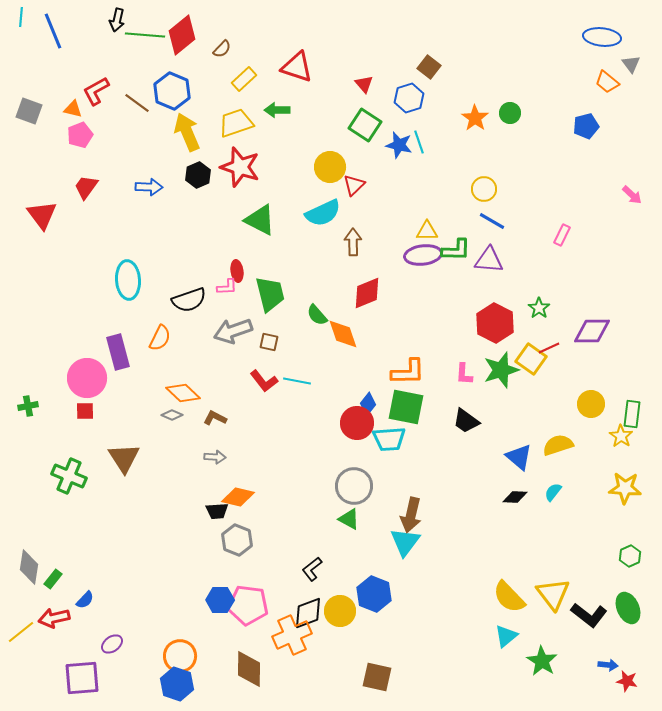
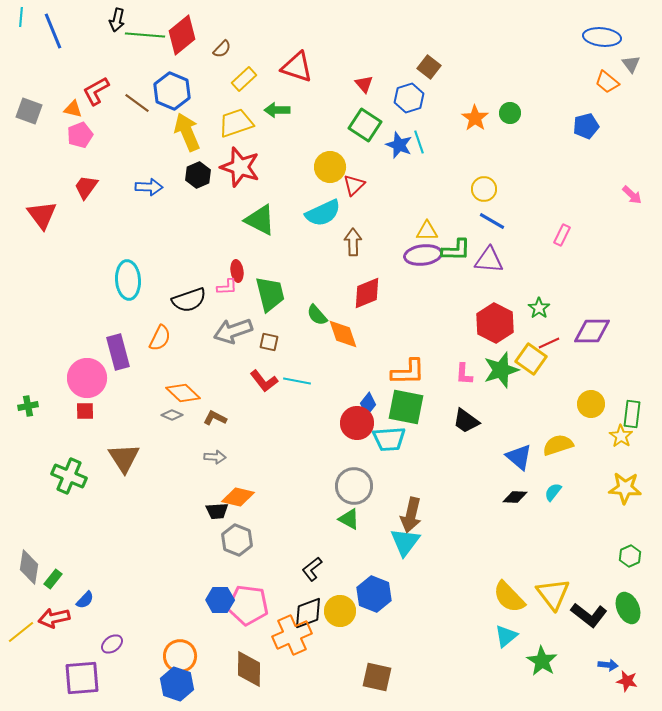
blue star at (399, 145): rotated 8 degrees clockwise
red line at (549, 348): moved 5 px up
